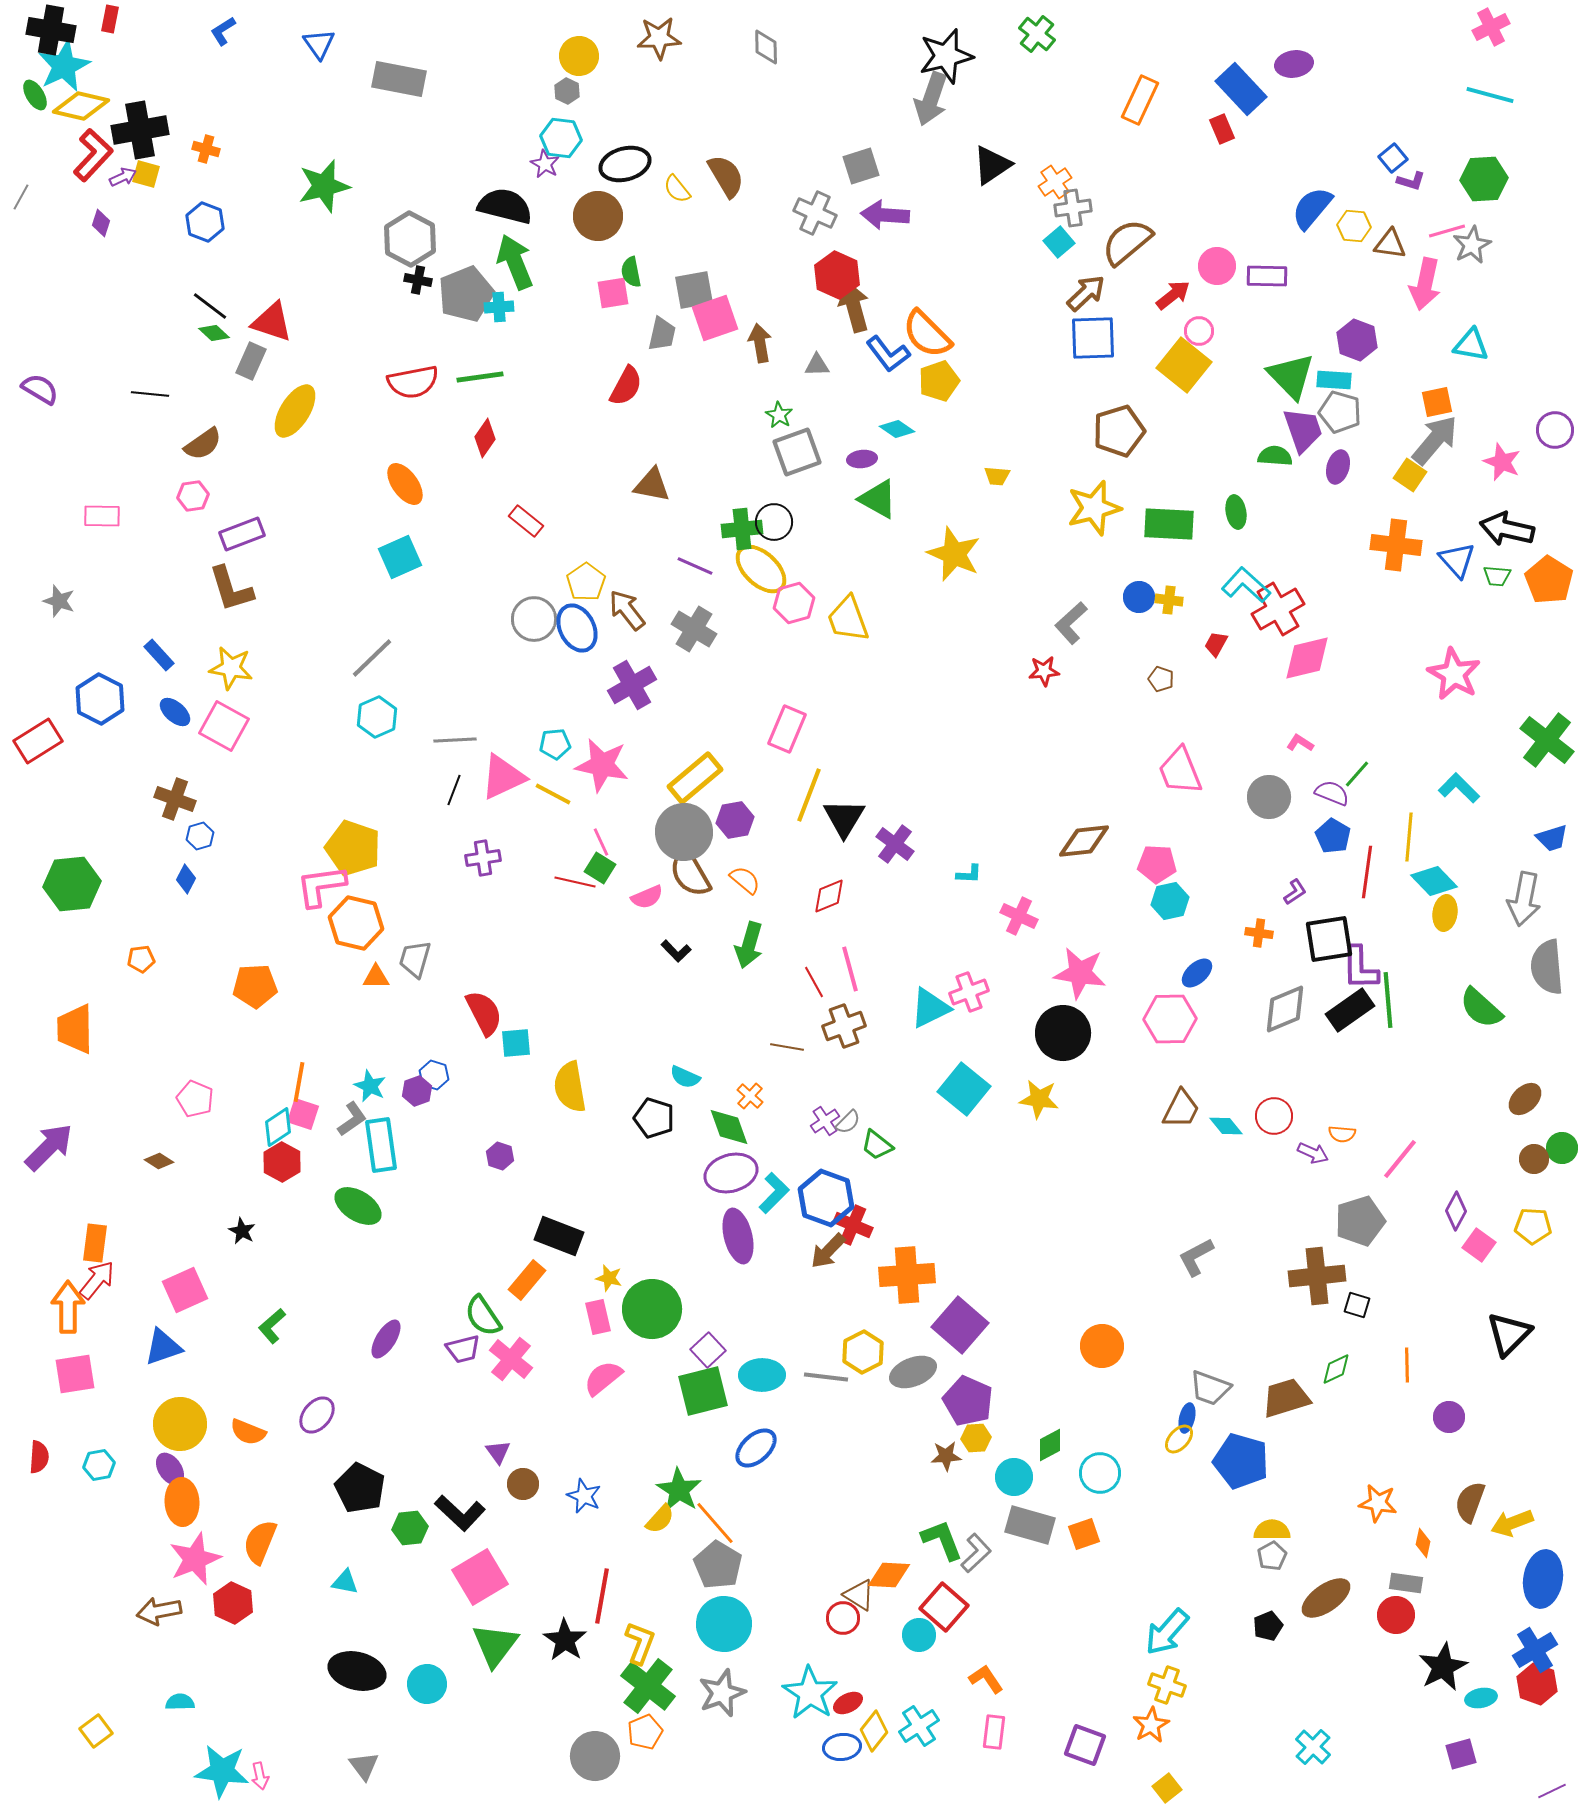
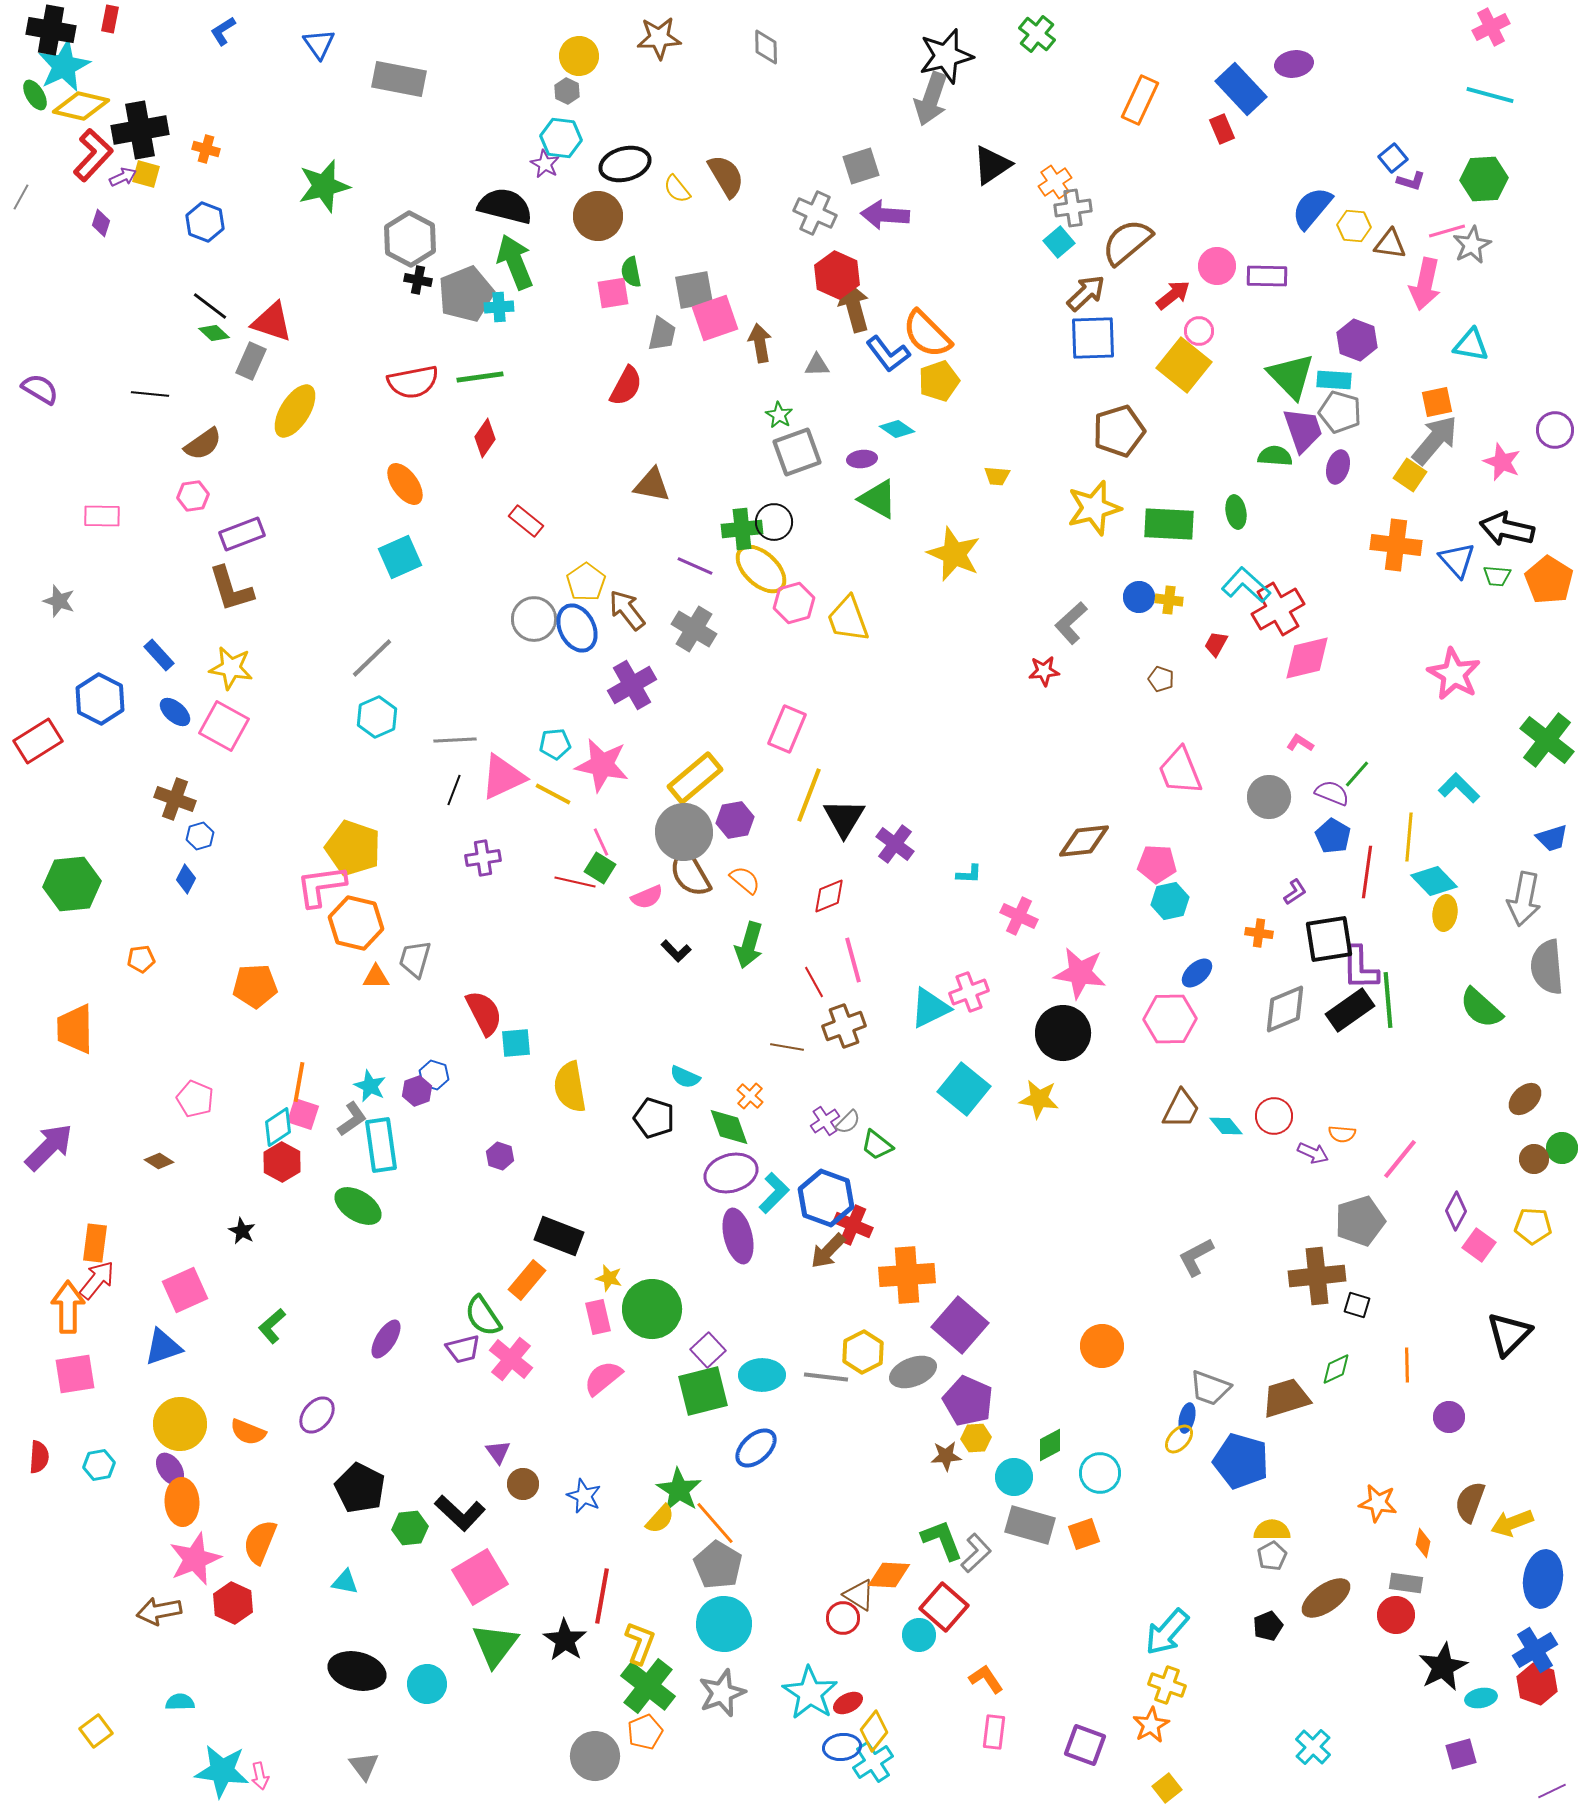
pink line at (850, 969): moved 3 px right, 9 px up
cyan cross at (919, 1726): moved 46 px left, 36 px down
